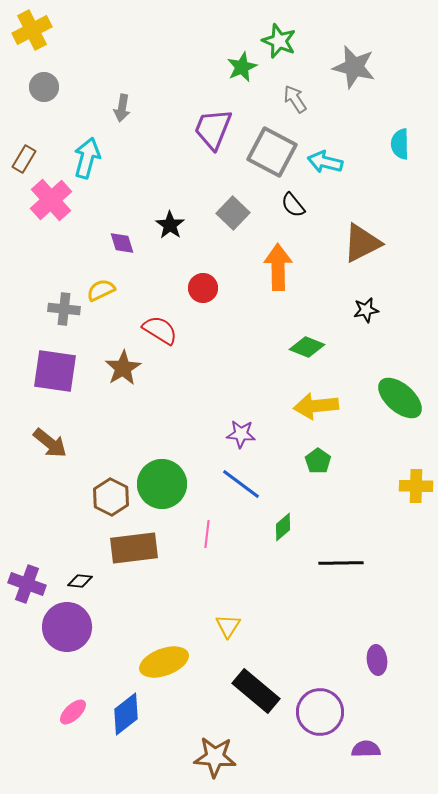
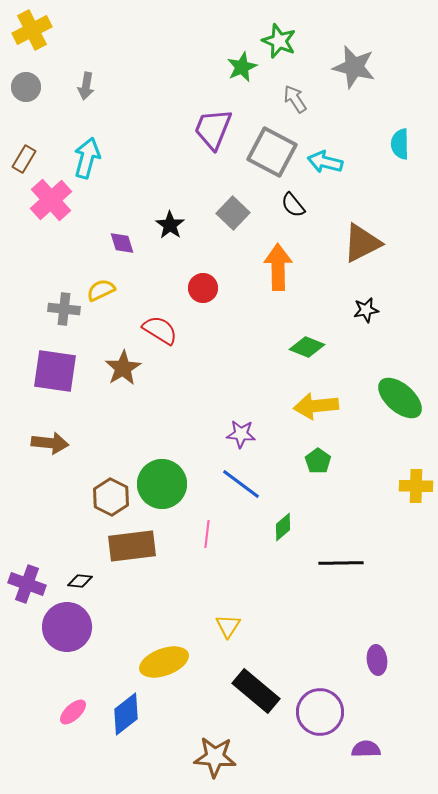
gray circle at (44, 87): moved 18 px left
gray arrow at (122, 108): moved 36 px left, 22 px up
brown arrow at (50, 443): rotated 33 degrees counterclockwise
brown rectangle at (134, 548): moved 2 px left, 2 px up
